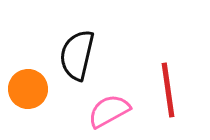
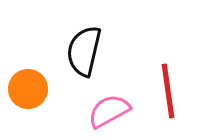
black semicircle: moved 7 px right, 4 px up
red line: moved 1 px down
